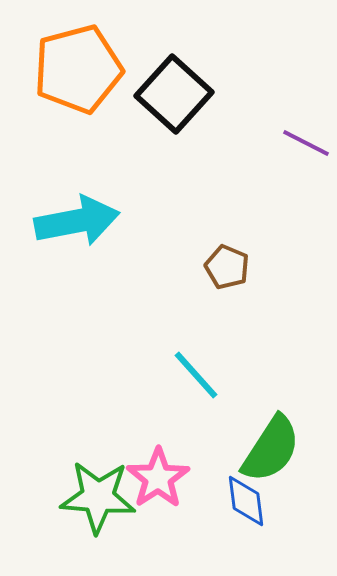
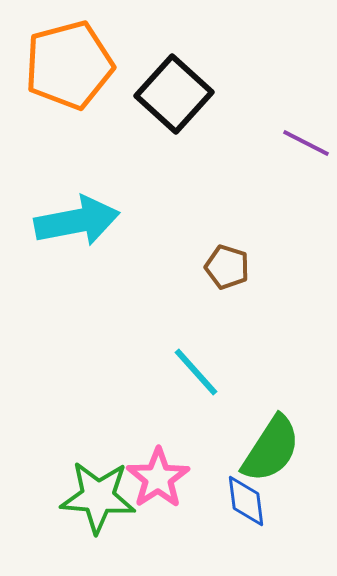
orange pentagon: moved 9 px left, 4 px up
brown pentagon: rotated 6 degrees counterclockwise
cyan line: moved 3 px up
